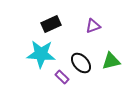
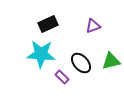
black rectangle: moved 3 px left
